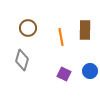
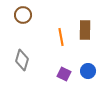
brown circle: moved 5 px left, 13 px up
blue circle: moved 2 px left
